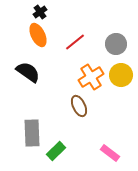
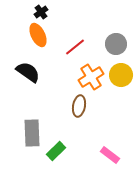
black cross: moved 1 px right
red line: moved 5 px down
brown ellipse: rotated 35 degrees clockwise
pink rectangle: moved 2 px down
